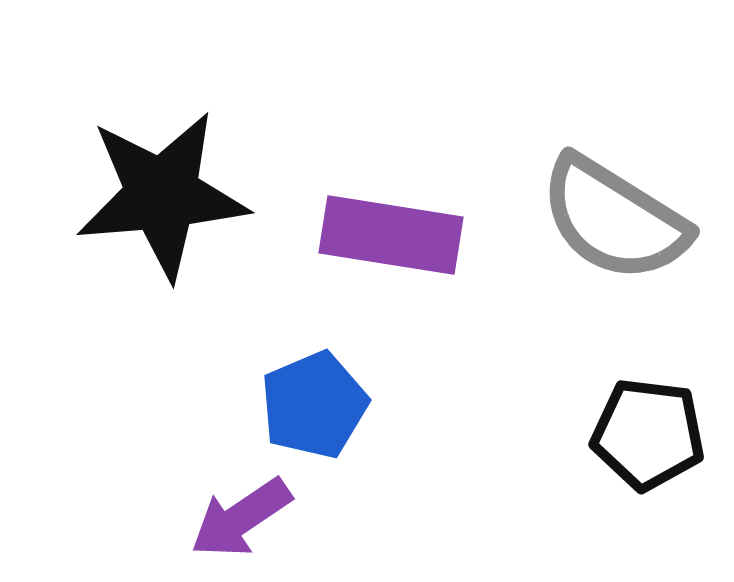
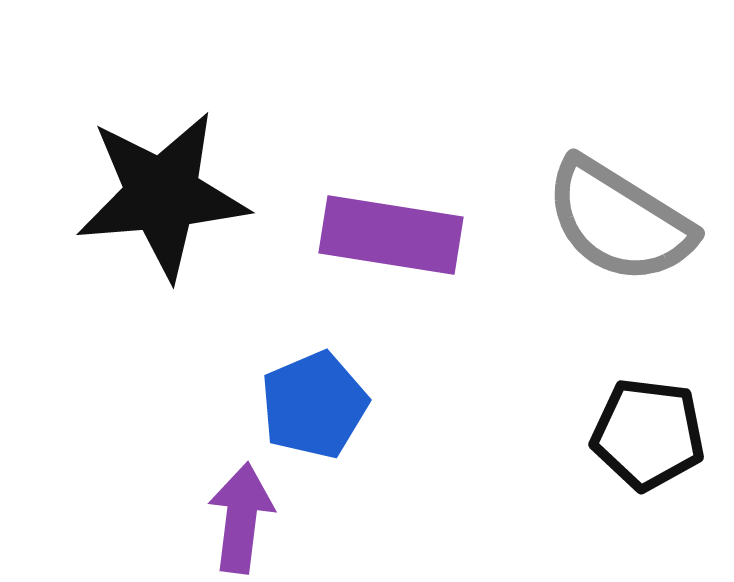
gray semicircle: moved 5 px right, 2 px down
purple arrow: rotated 131 degrees clockwise
